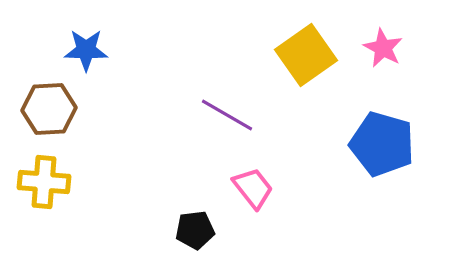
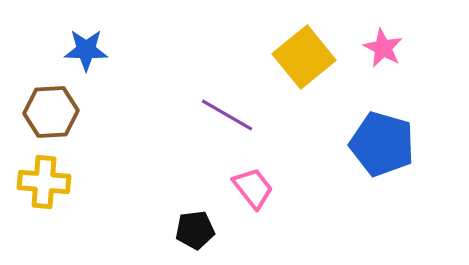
yellow square: moved 2 px left, 2 px down; rotated 4 degrees counterclockwise
brown hexagon: moved 2 px right, 3 px down
